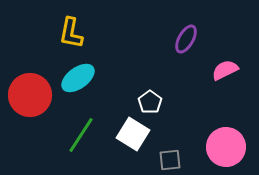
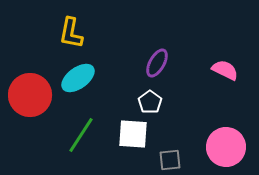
purple ellipse: moved 29 px left, 24 px down
pink semicircle: rotated 52 degrees clockwise
white square: rotated 28 degrees counterclockwise
